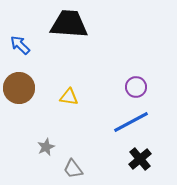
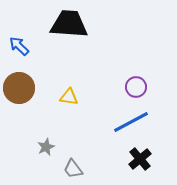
blue arrow: moved 1 px left, 1 px down
